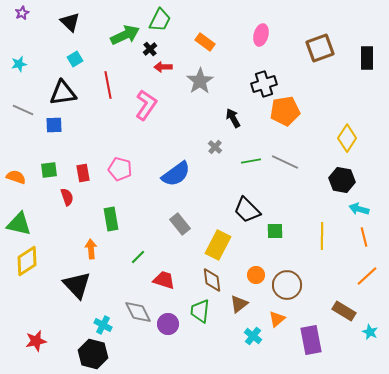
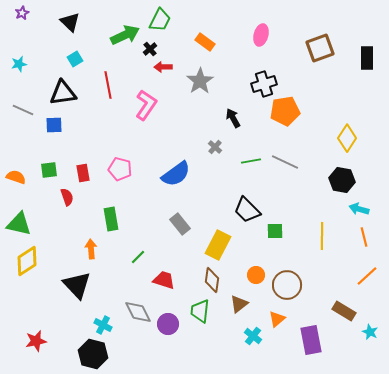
brown diamond at (212, 280): rotated 15 degrees clockwise
